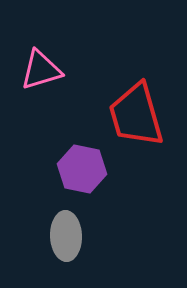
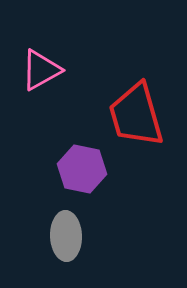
pink triangle: rotated 12 degrees counterclockwise
